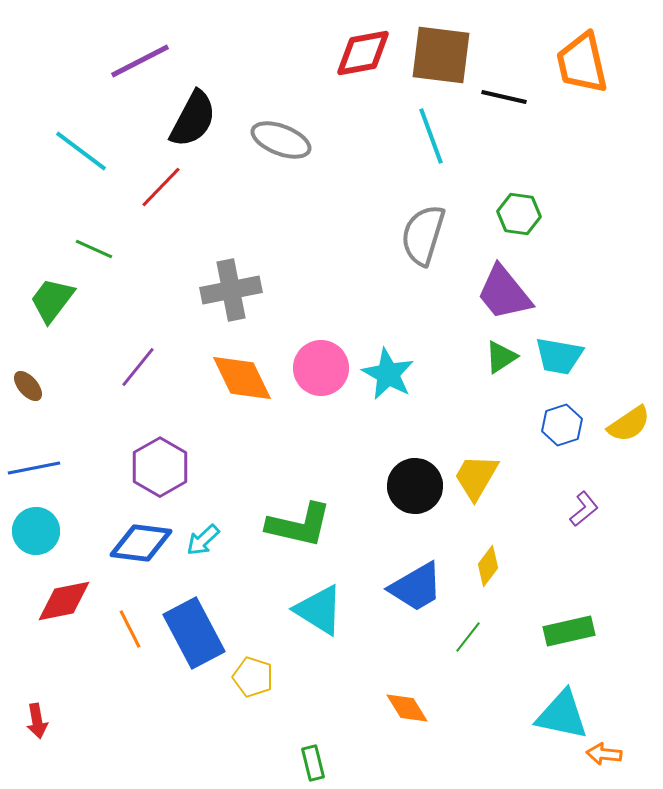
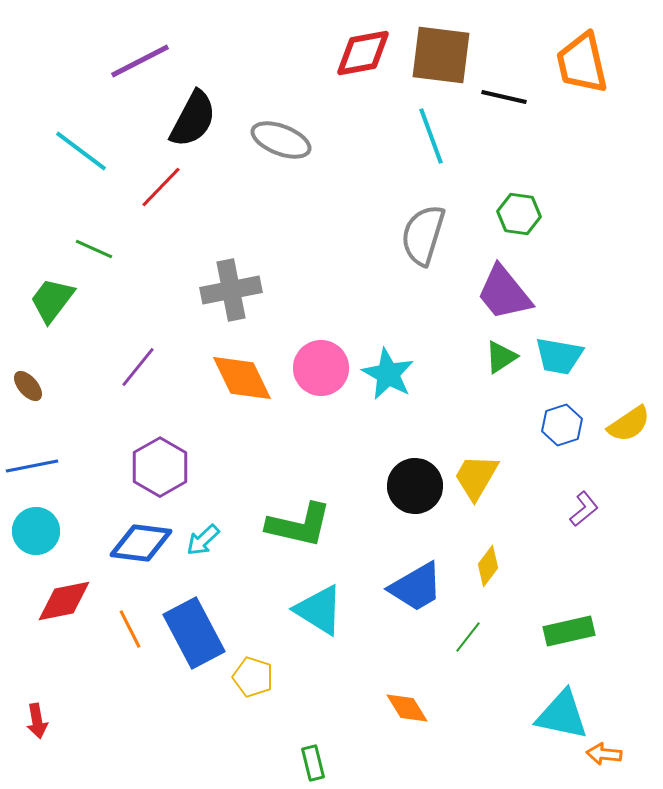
blue line at (34, 468): moved 2 px left, 2 px up
